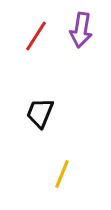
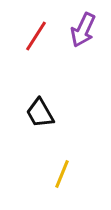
purple arrow: moved 2 px right; rotated 16 degrees clockwise
black trapezoid: rotated 52 degrees counterclockwise
